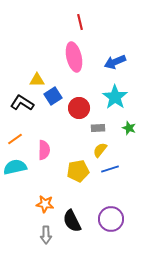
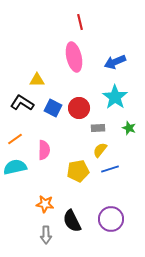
blue square: moved 12 px down; rotated 30 degrees counterclockwise
